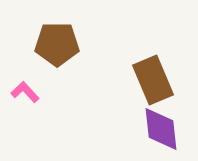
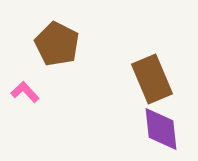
brown pentagon: rotated 27 degrees clockwise
brown rectangle: moved 1 px left, 1 px up
